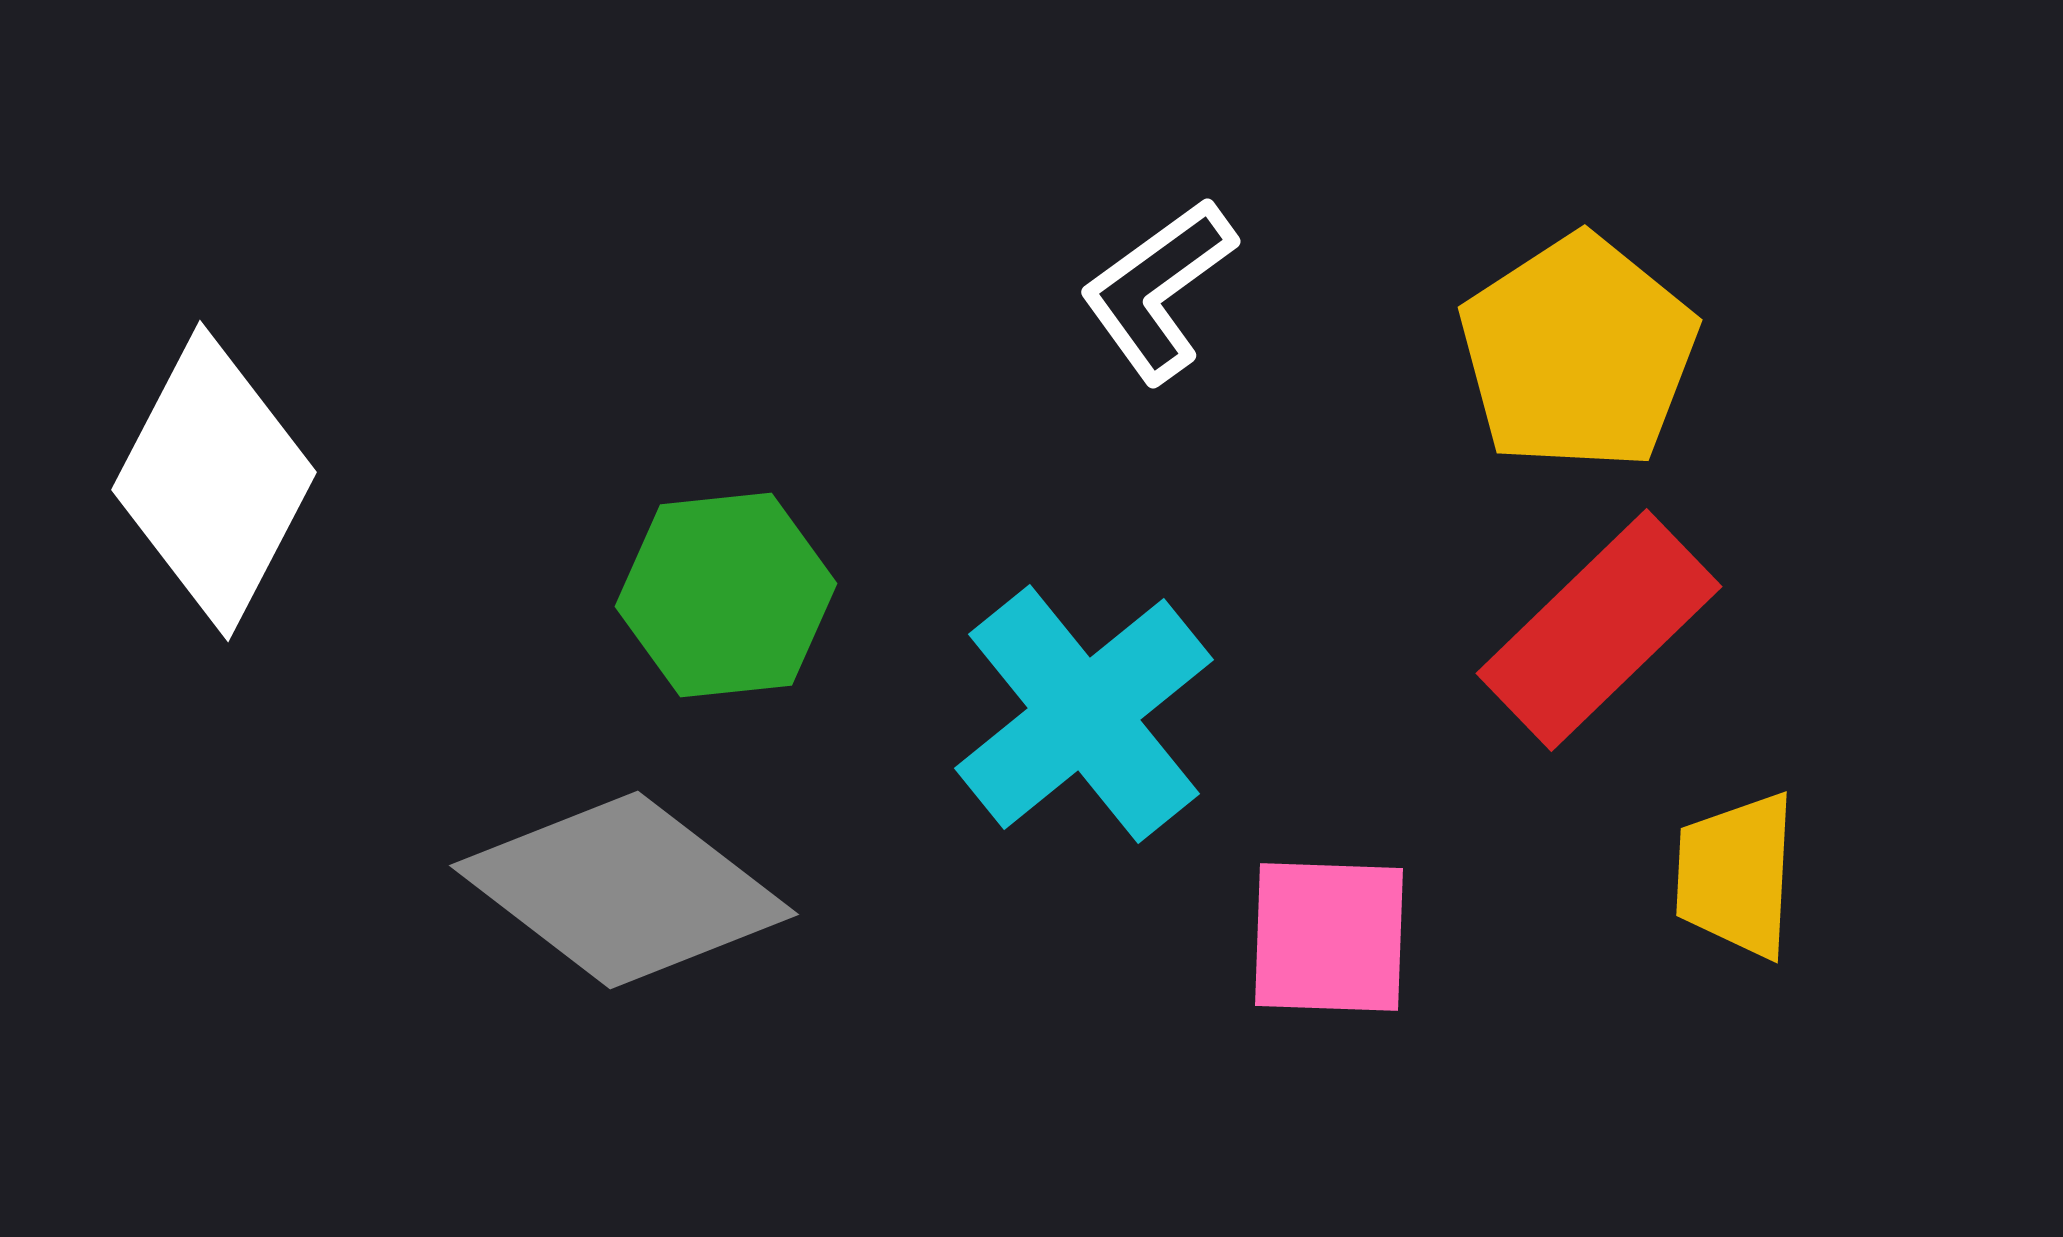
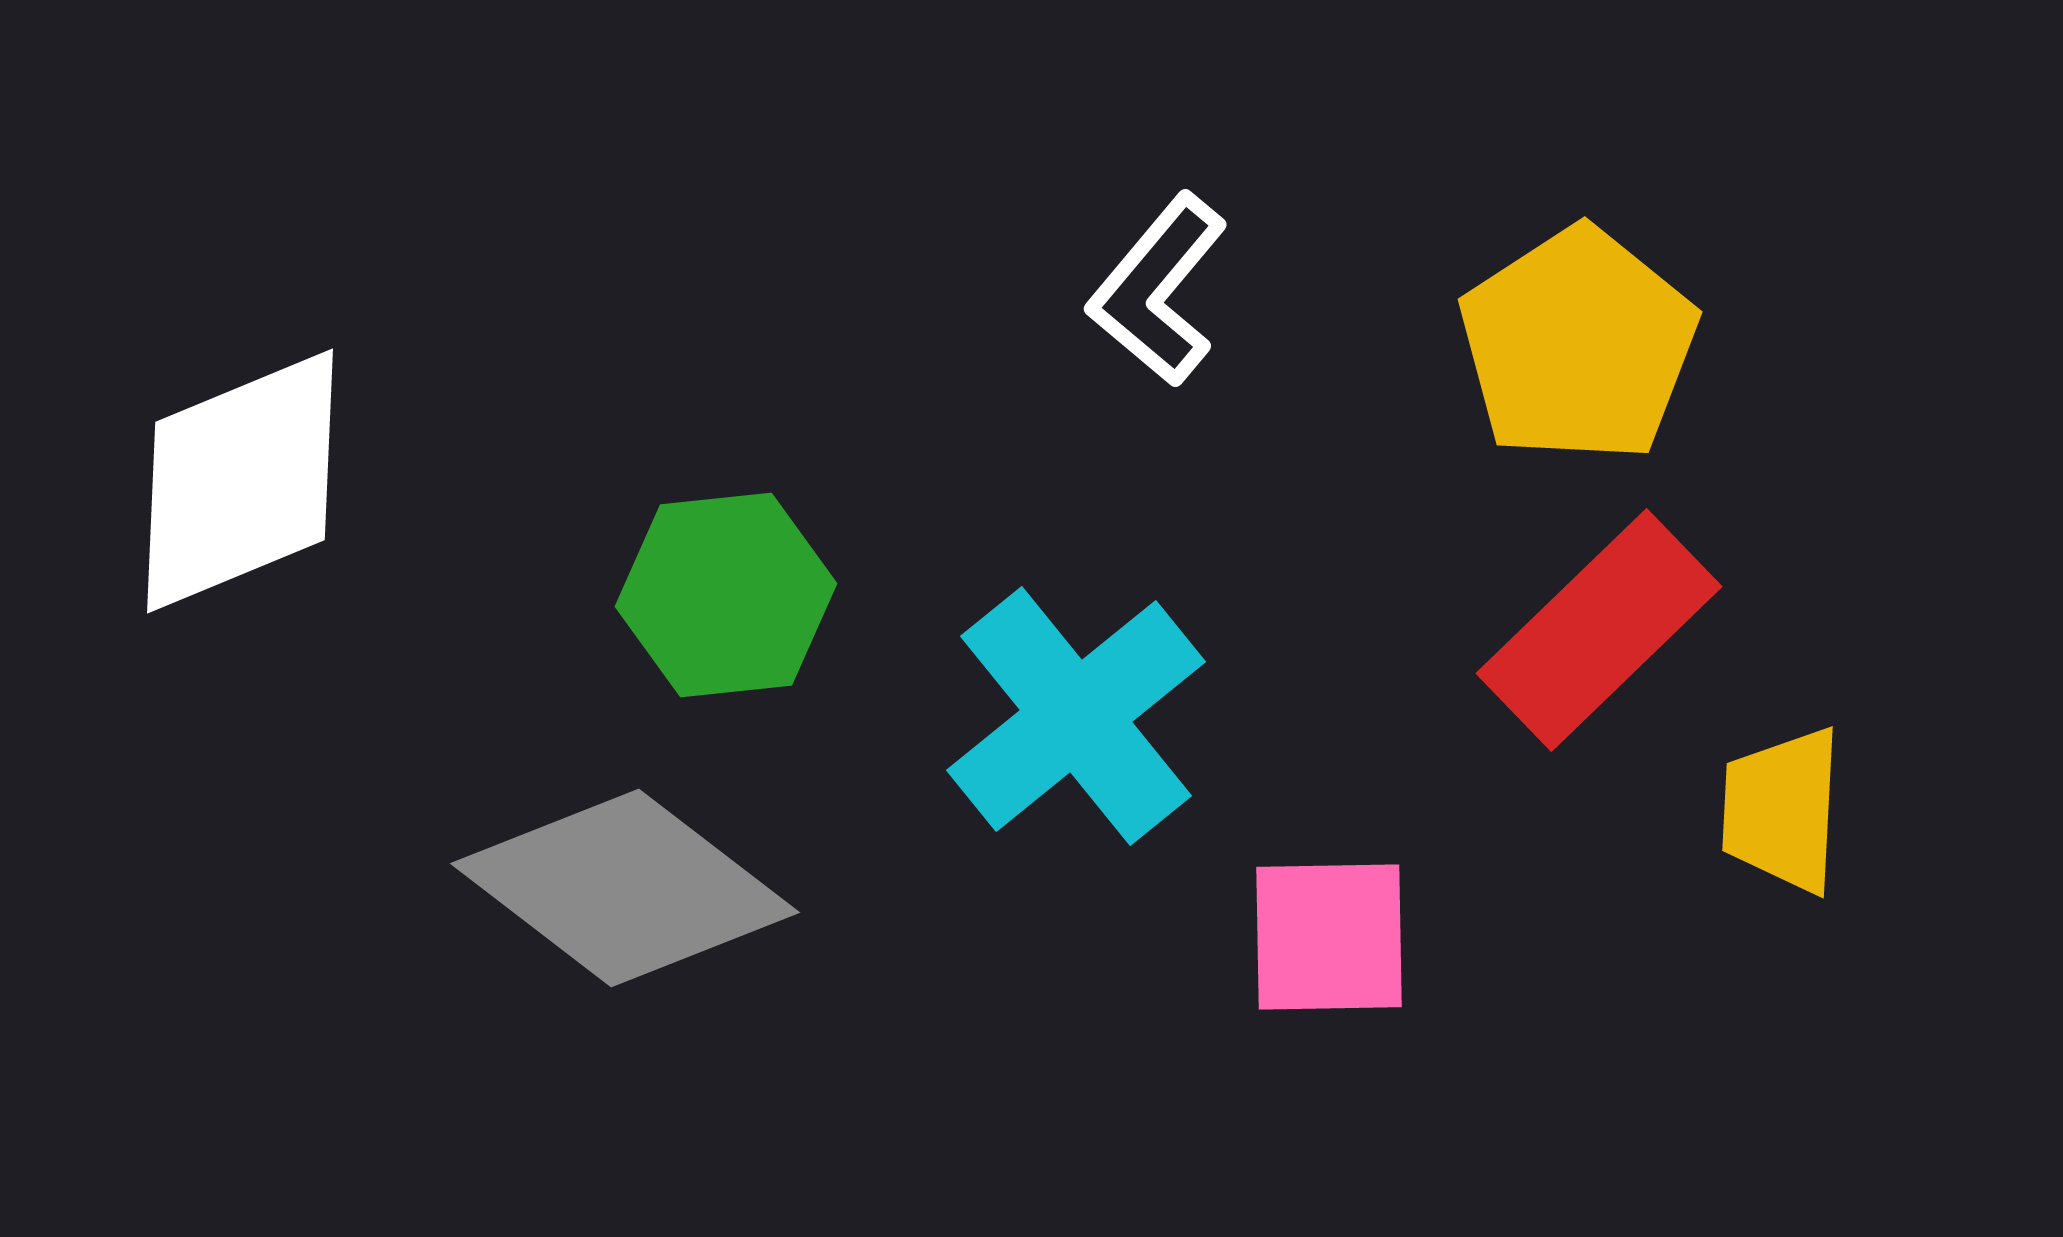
white L-shape: rotated 14 degrees counterclockwise
yellow pentagon: moved 8 px up
white diamond: moved 26 px right; rotated 40 degrees clockwise
cyan cross: moved 8 px left, 2 px down
yellow trapezoid: moved 46 px right, 65 px up
gray diamond: moved 1 px right, 2 px up
pink square: rotated 3 degrees counterclockwise
